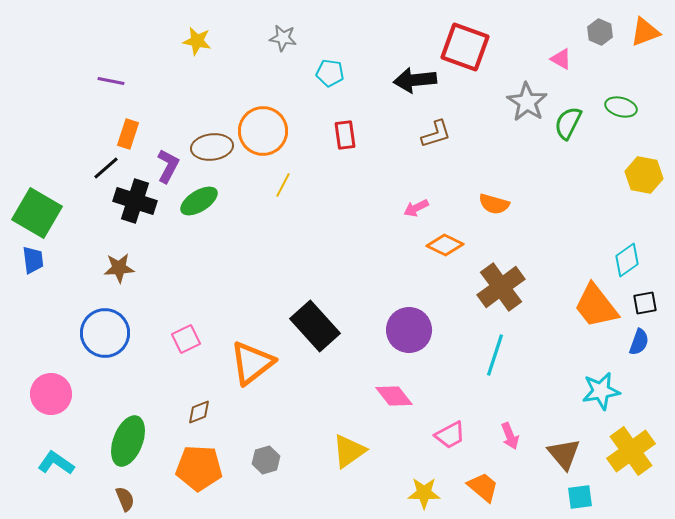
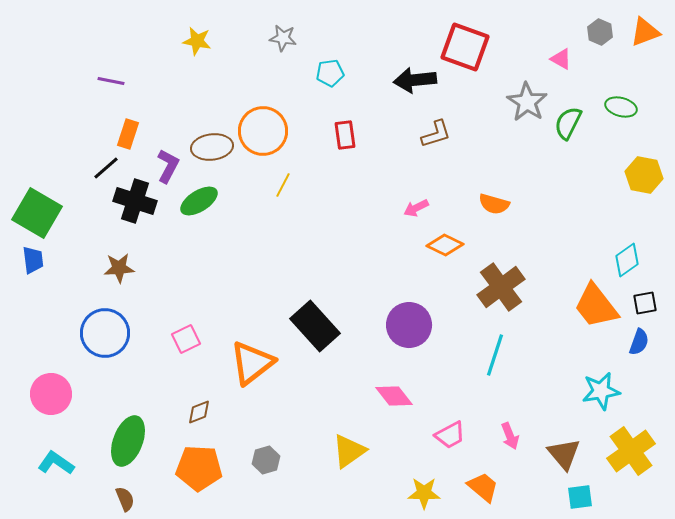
cyan pentagon at (330, 73): rotated 16 degrees counterclockwise
purple circle at (409, 330): moved 5 px up
